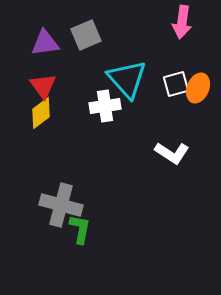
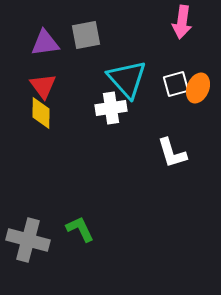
gray square: rotated 12 degrees clockwise
white cross: moved 6 px right, 2 px down
yellow diamond: rotated 52 degrees counterclockwise
white L-shape: rotated 40 degrees clockwise
gray cross: moved 33 px left, 35 px down
green L-shape: rotated 36 degrees counterclockwise
